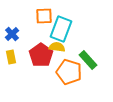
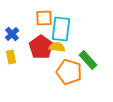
orange square: moved 2 px down
cyan rectangle: rotated 15 degrees counterclockwise
red pentagon: moved 8 px up
